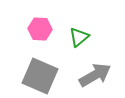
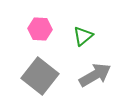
green triangle: moved 4 px right, 1 px up
gray square: rotated 15 degrees clockwise
